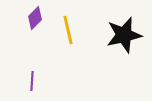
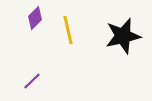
black star: moved 1 px left, 1 px down
purple line: rotated 42 degrees clockwise
